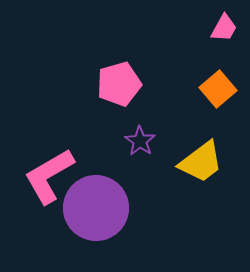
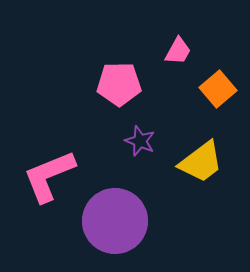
pink trapezoid: moved 46 px left, 23 px down
pink pentagon: rotated 15 degrees clockwise
purple star: rotated 12 degrees counterclockwise
pink L-shape: rotated 8 degrees clockwise
purple circle: moved 19 px right, 13 px down
